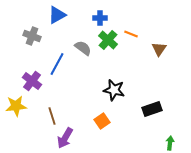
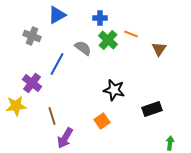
purple cross: moved 2 px down
